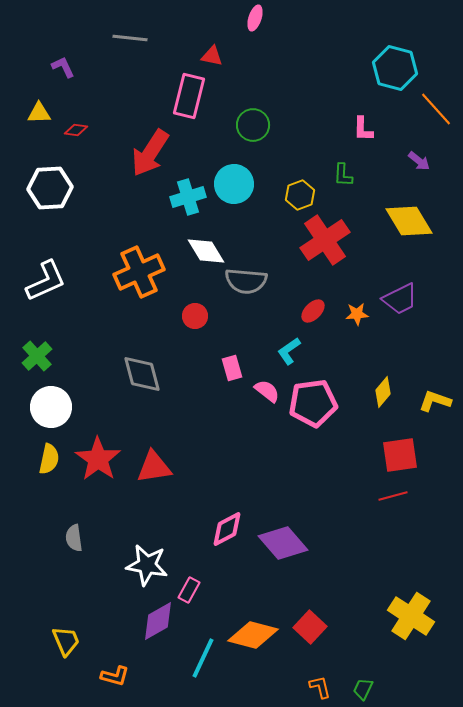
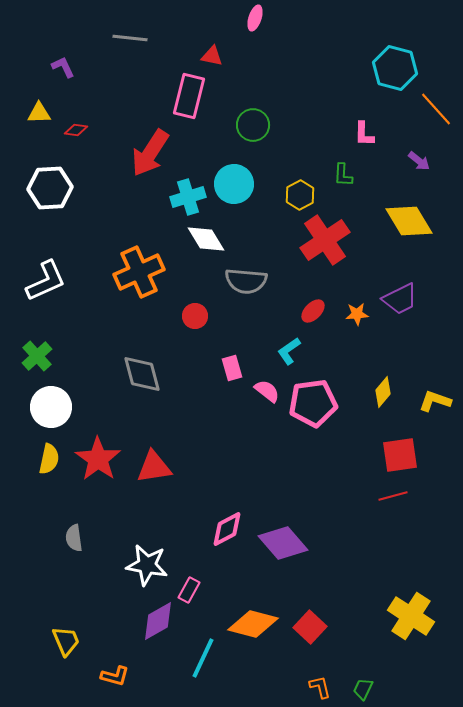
pink L-shape at (363, 129): moved 1 px right, 5 px down
yellow hexagon at (300, 195): rotated 8 degrees counterclockwise
white diamond at (206, 251): moved 12 px up
orange diamond at (253, 635): moved 11 px up
